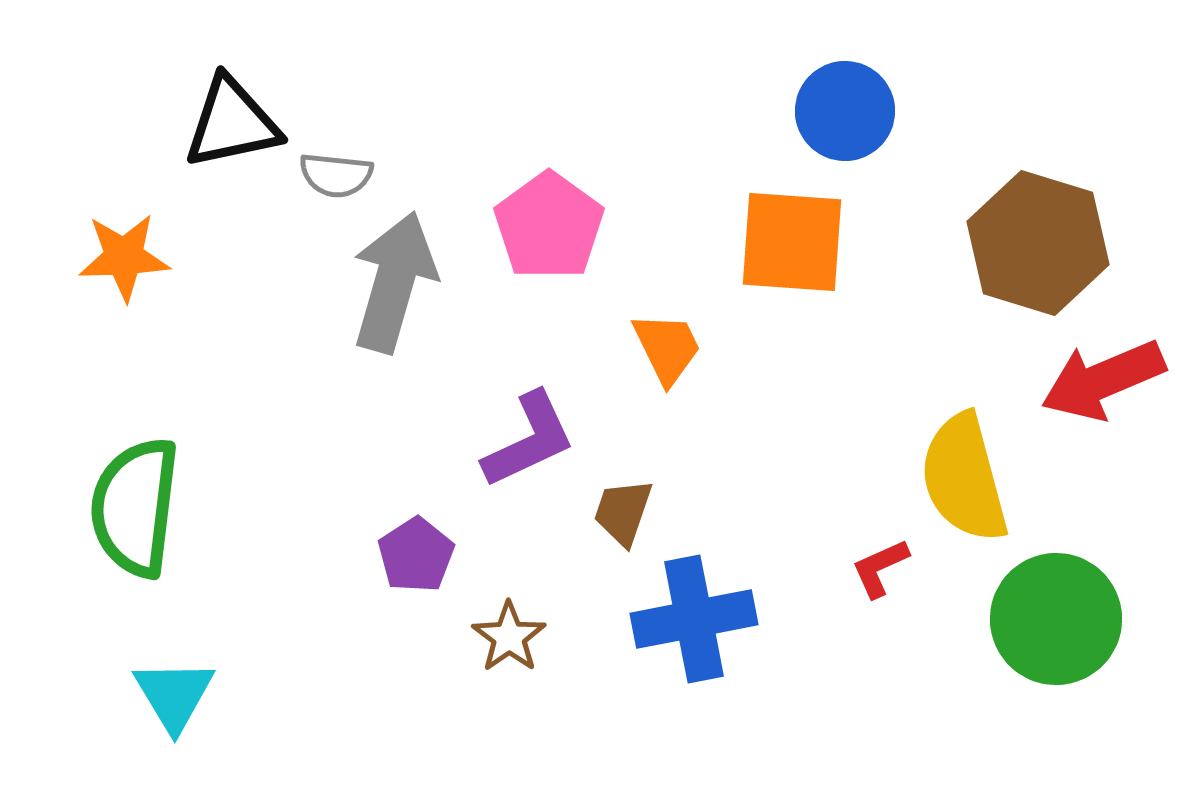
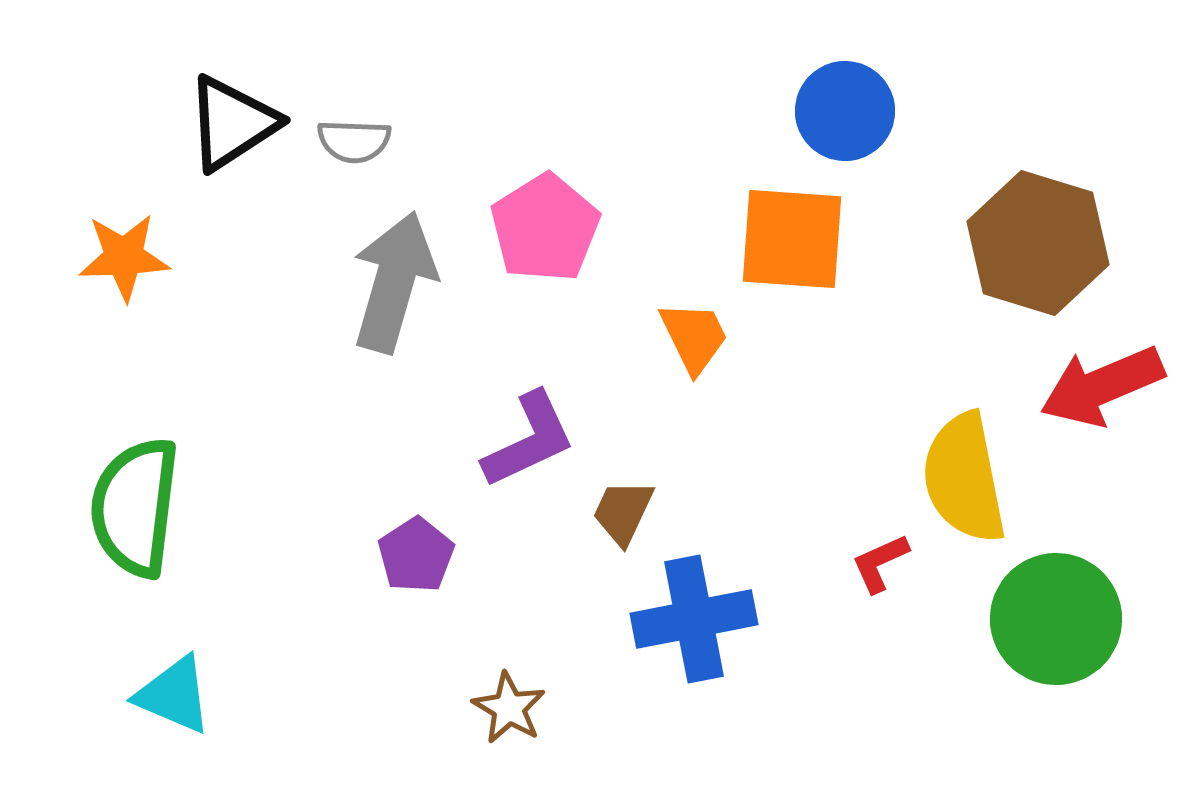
black triangle: rotated 21 degrees counterclockwise
gray semicircle: moved 18 px right, 34 px up; rotated 4 degrees counterclockwise
pink pentagon: moved 4 px left, 2 px down; rotated 4 degrees clockwise
orange square: moved 3 px up
orange trapezoid: moved 27 px right, 11 px up
red arrow: moved 1 px left, 6 px down
yellow semicircle: rotated 4 degrees clockwise
brown trapezoid: rotated 6 degrees clockwise
red L-shape: moved 5 px up
brown star: moved 71 px down; rotated 6 degrees counterclockwise
cyan triangle: rotated 36 degrees counterclockwise
